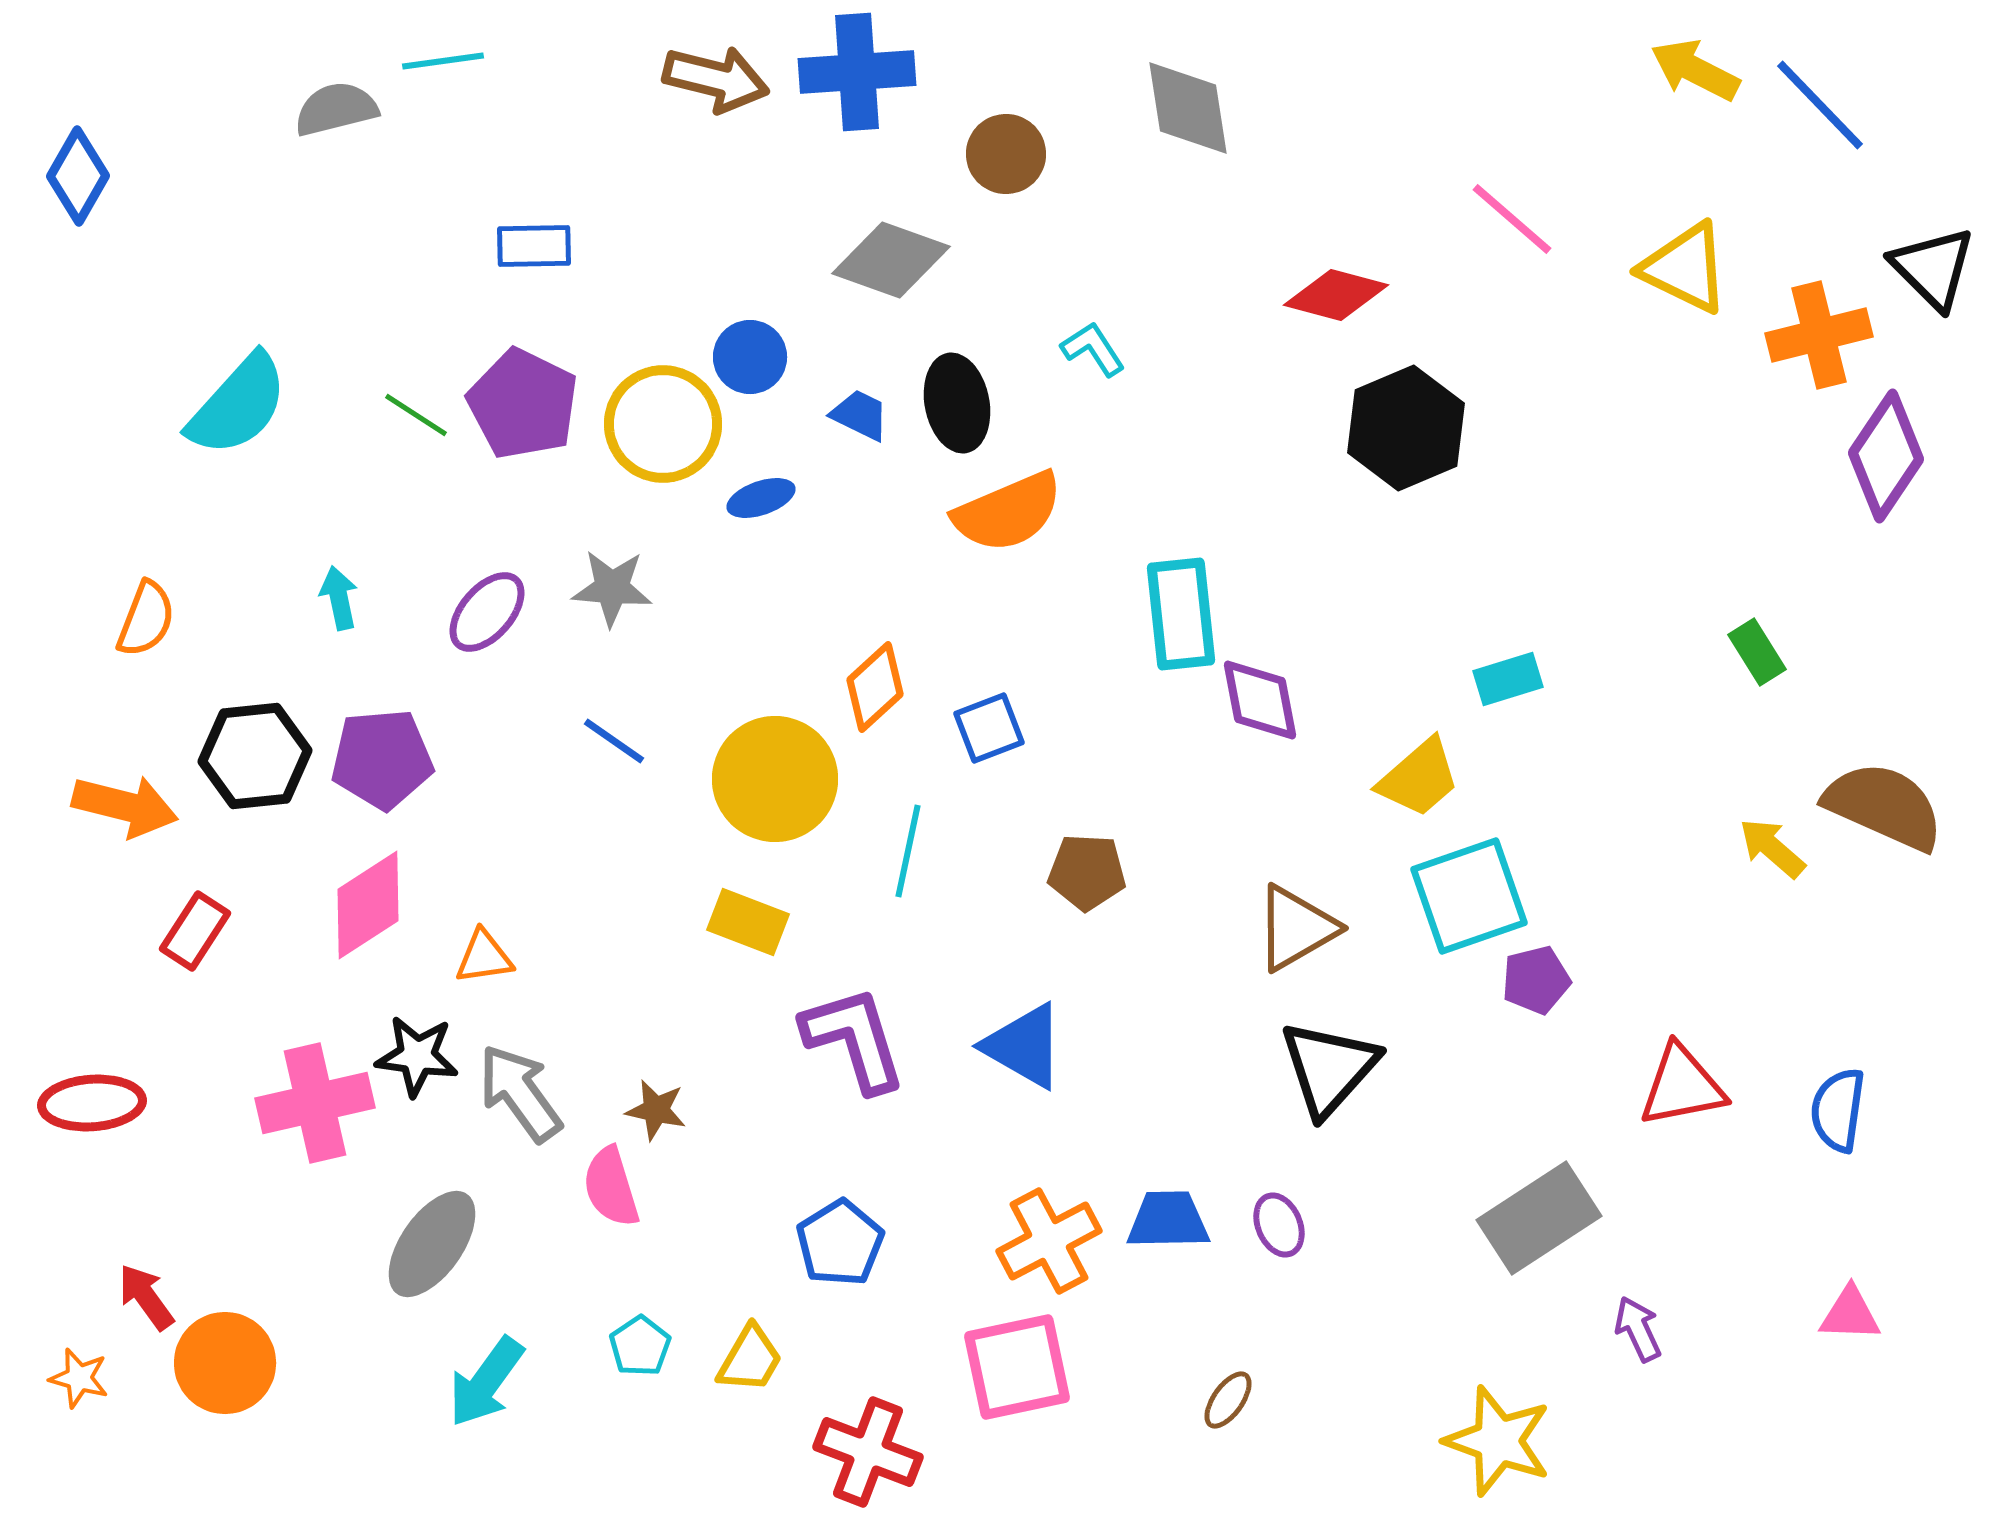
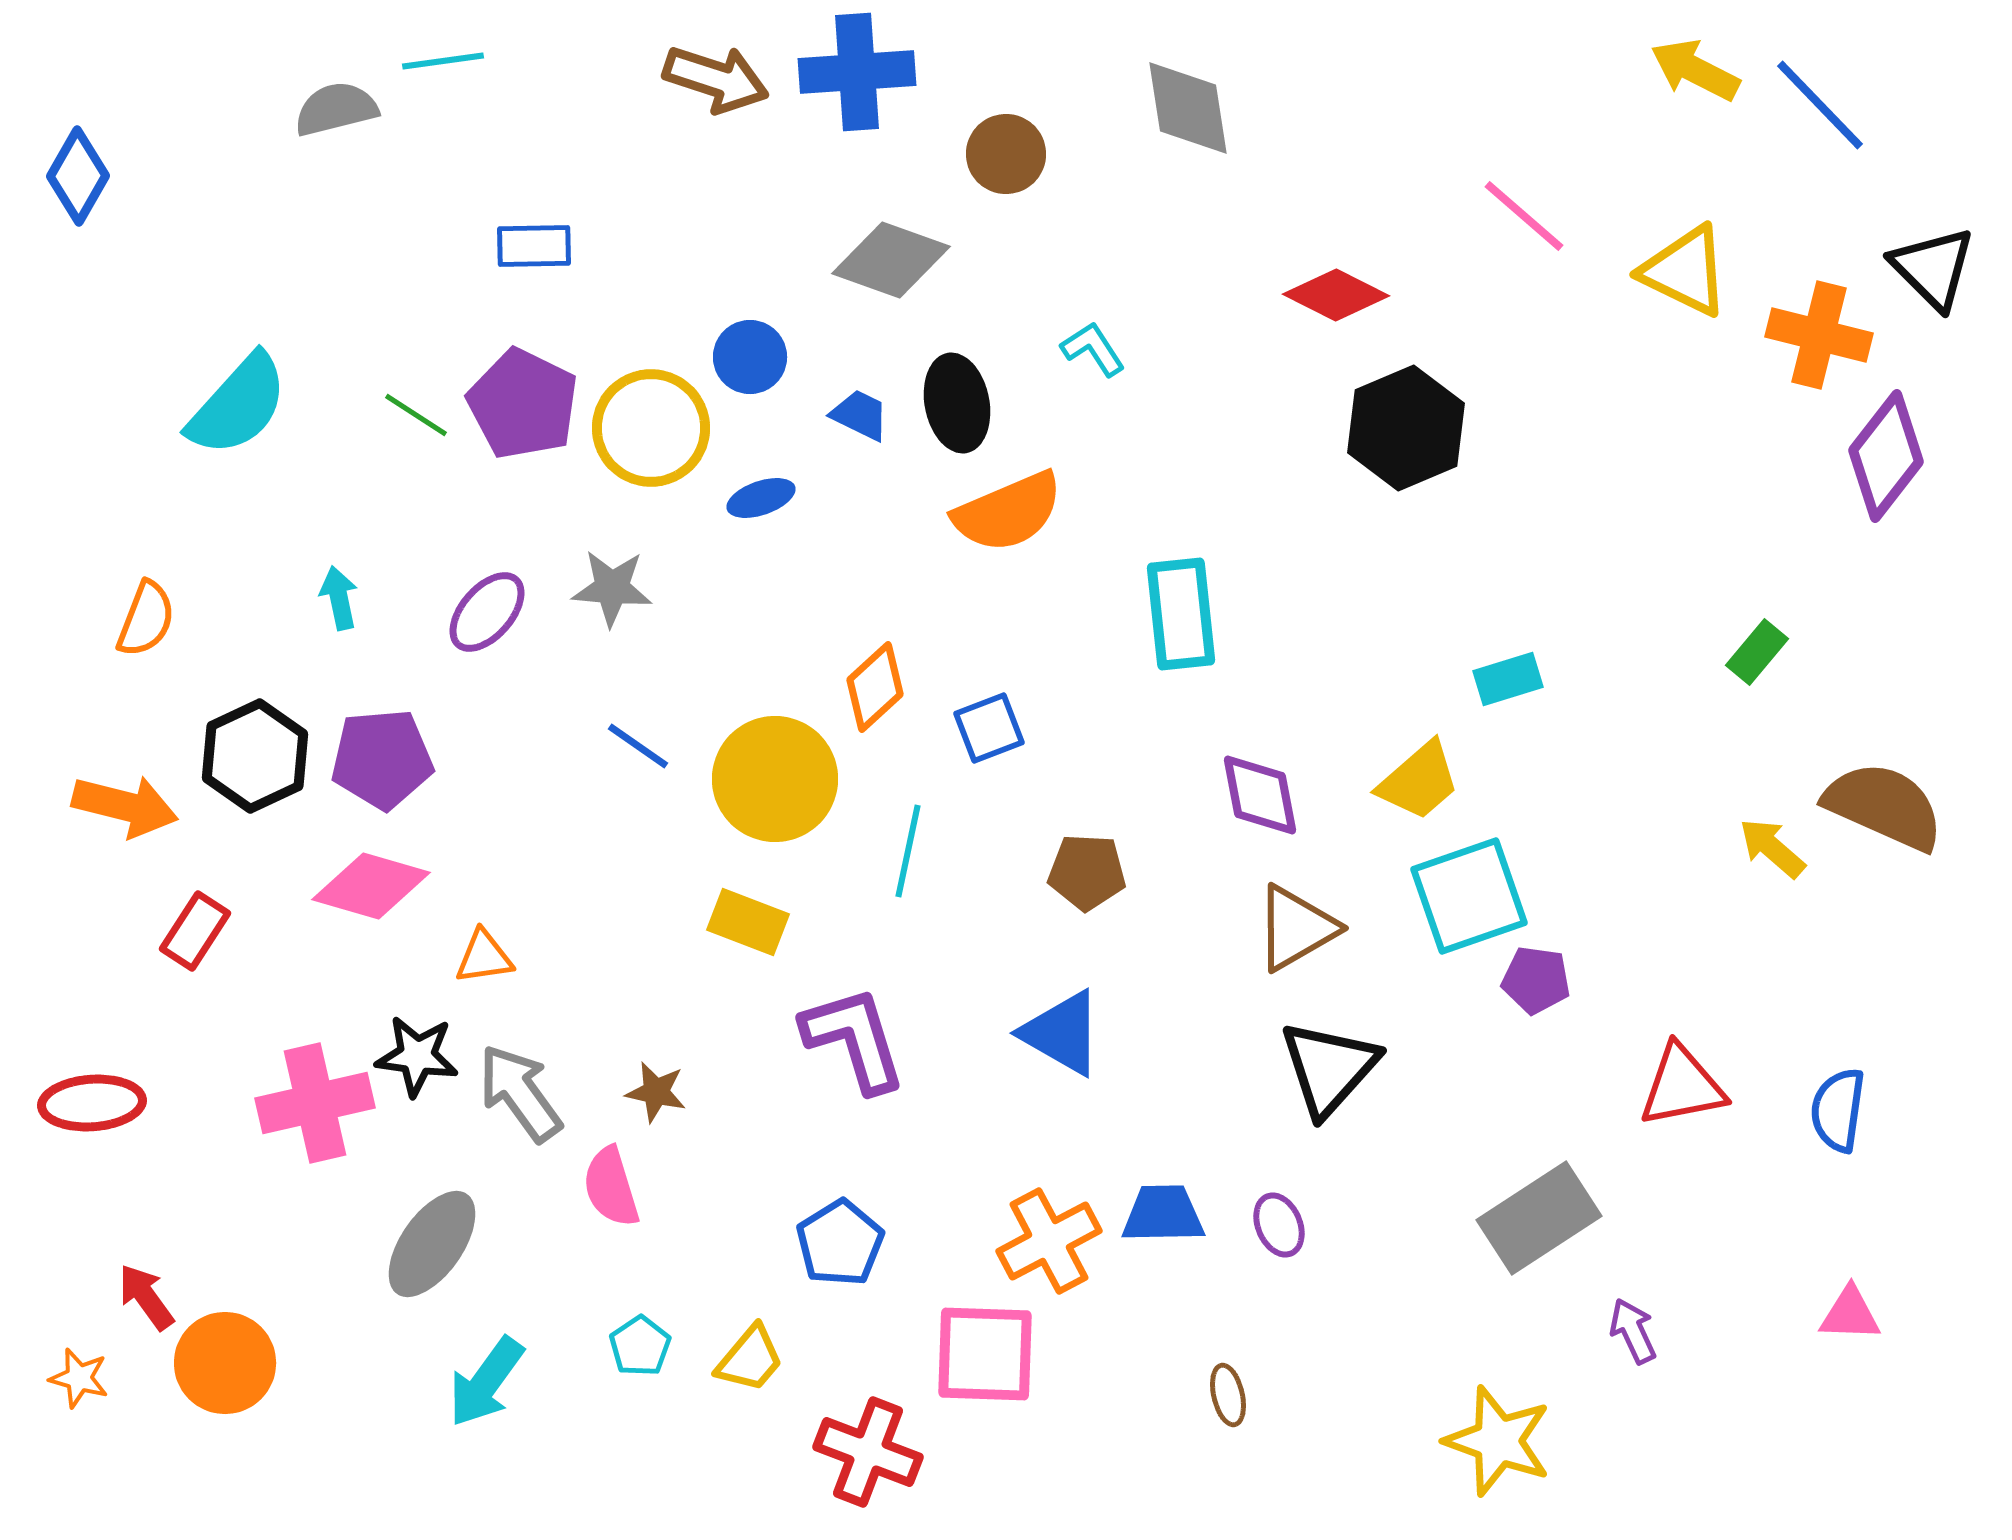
brown arrow at (716, 79): rotated 4 degrees clockwise
pink line at (1512, 219): moved 12 px right, 3 px up
yellow triangle at (1685, 268): moved 3 px down
red diamond at (1336, 295): rotated 12 degrees clockwise
orange cross at (1819, 335): rotated 28 degrees clockwise
yellow circle at (663, 424): moved 12 px left, 4 px down
purple diamond at (1886, 456): rotated 4 degrees clockwise
green rectangle at (1757, 652): rotated 72 degrees clockwise
purple diamond at (1260, 700): moved 95 px down
blue line at (614, 741): moved 24 px right, 5 px down
black hexagon at (255, 756): rotated 19 degrees counterclockwise
yellow trapezoid at (1419, 778): moved 3 px down
pink diamond at (368, 905): moved 3 px right, 19 px up; rotated 49 degrees clockwise
purple pentagon at (1536, 980): rotated 22 degrees clockwise
blue triangle at (1024, 1046): moved 38 px right, 13 px up
brown star at (656, 1110): moved 18 px up
blue trapezoid at (1168, 1220): moved 5 px left, 6 px up
purple arrow at (1638, 1329): moved 5 px left, 2 px down
yellow trapezoid at (750, 1359): rotated 10 degrees clockwise
pink square at (1017, 1367): moved 32 px left, 13 px up; rotated 14 degrees clockwise
brown ellipse at (1228, 1400): moved 5 px up; rotated 48 degrees counterclockwise
